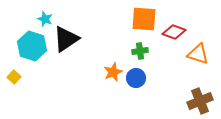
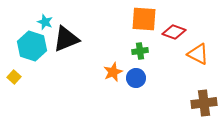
cyan star: moved 3 px down
black triangle: rotated 12 degrees clockwise
orange triangle: rotated 10 degrees clockwise
brown cross: moved 4 px right, 2 px down; rotated 15 degrees clockwise
